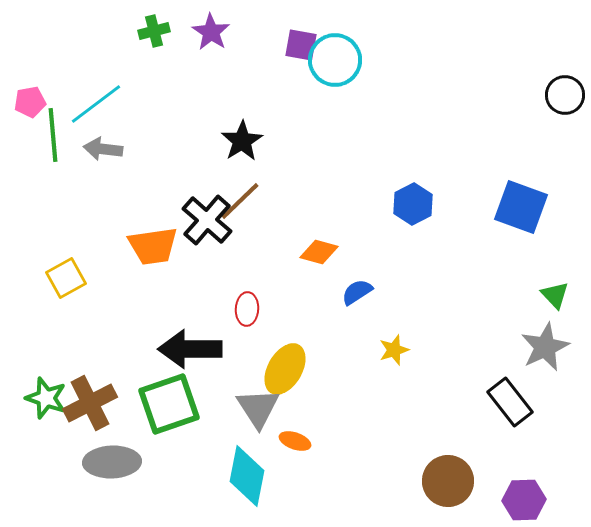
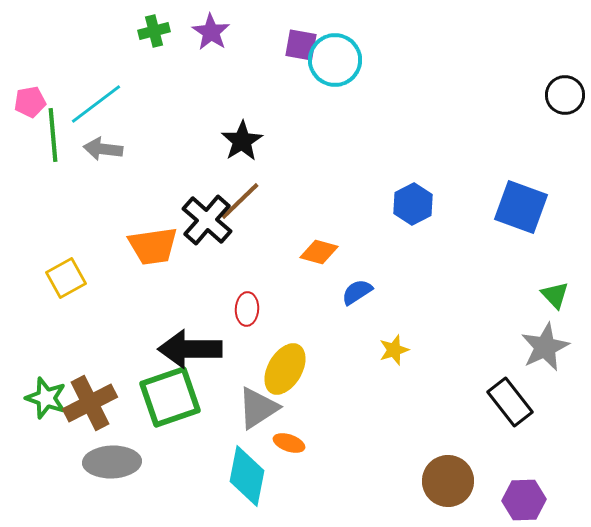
green square: moved 1 px right, 7 px up
gray triangle: rotated 30 degrees clockwise
orange ellipse: moved 6 px left, 2 px down
